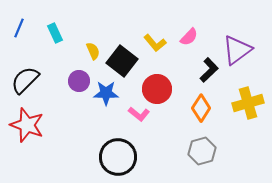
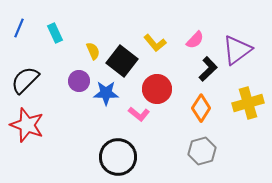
pink semicircle: moved 6 px right, 3 px down
black L-shape: moved 1 px left, 1 px up
